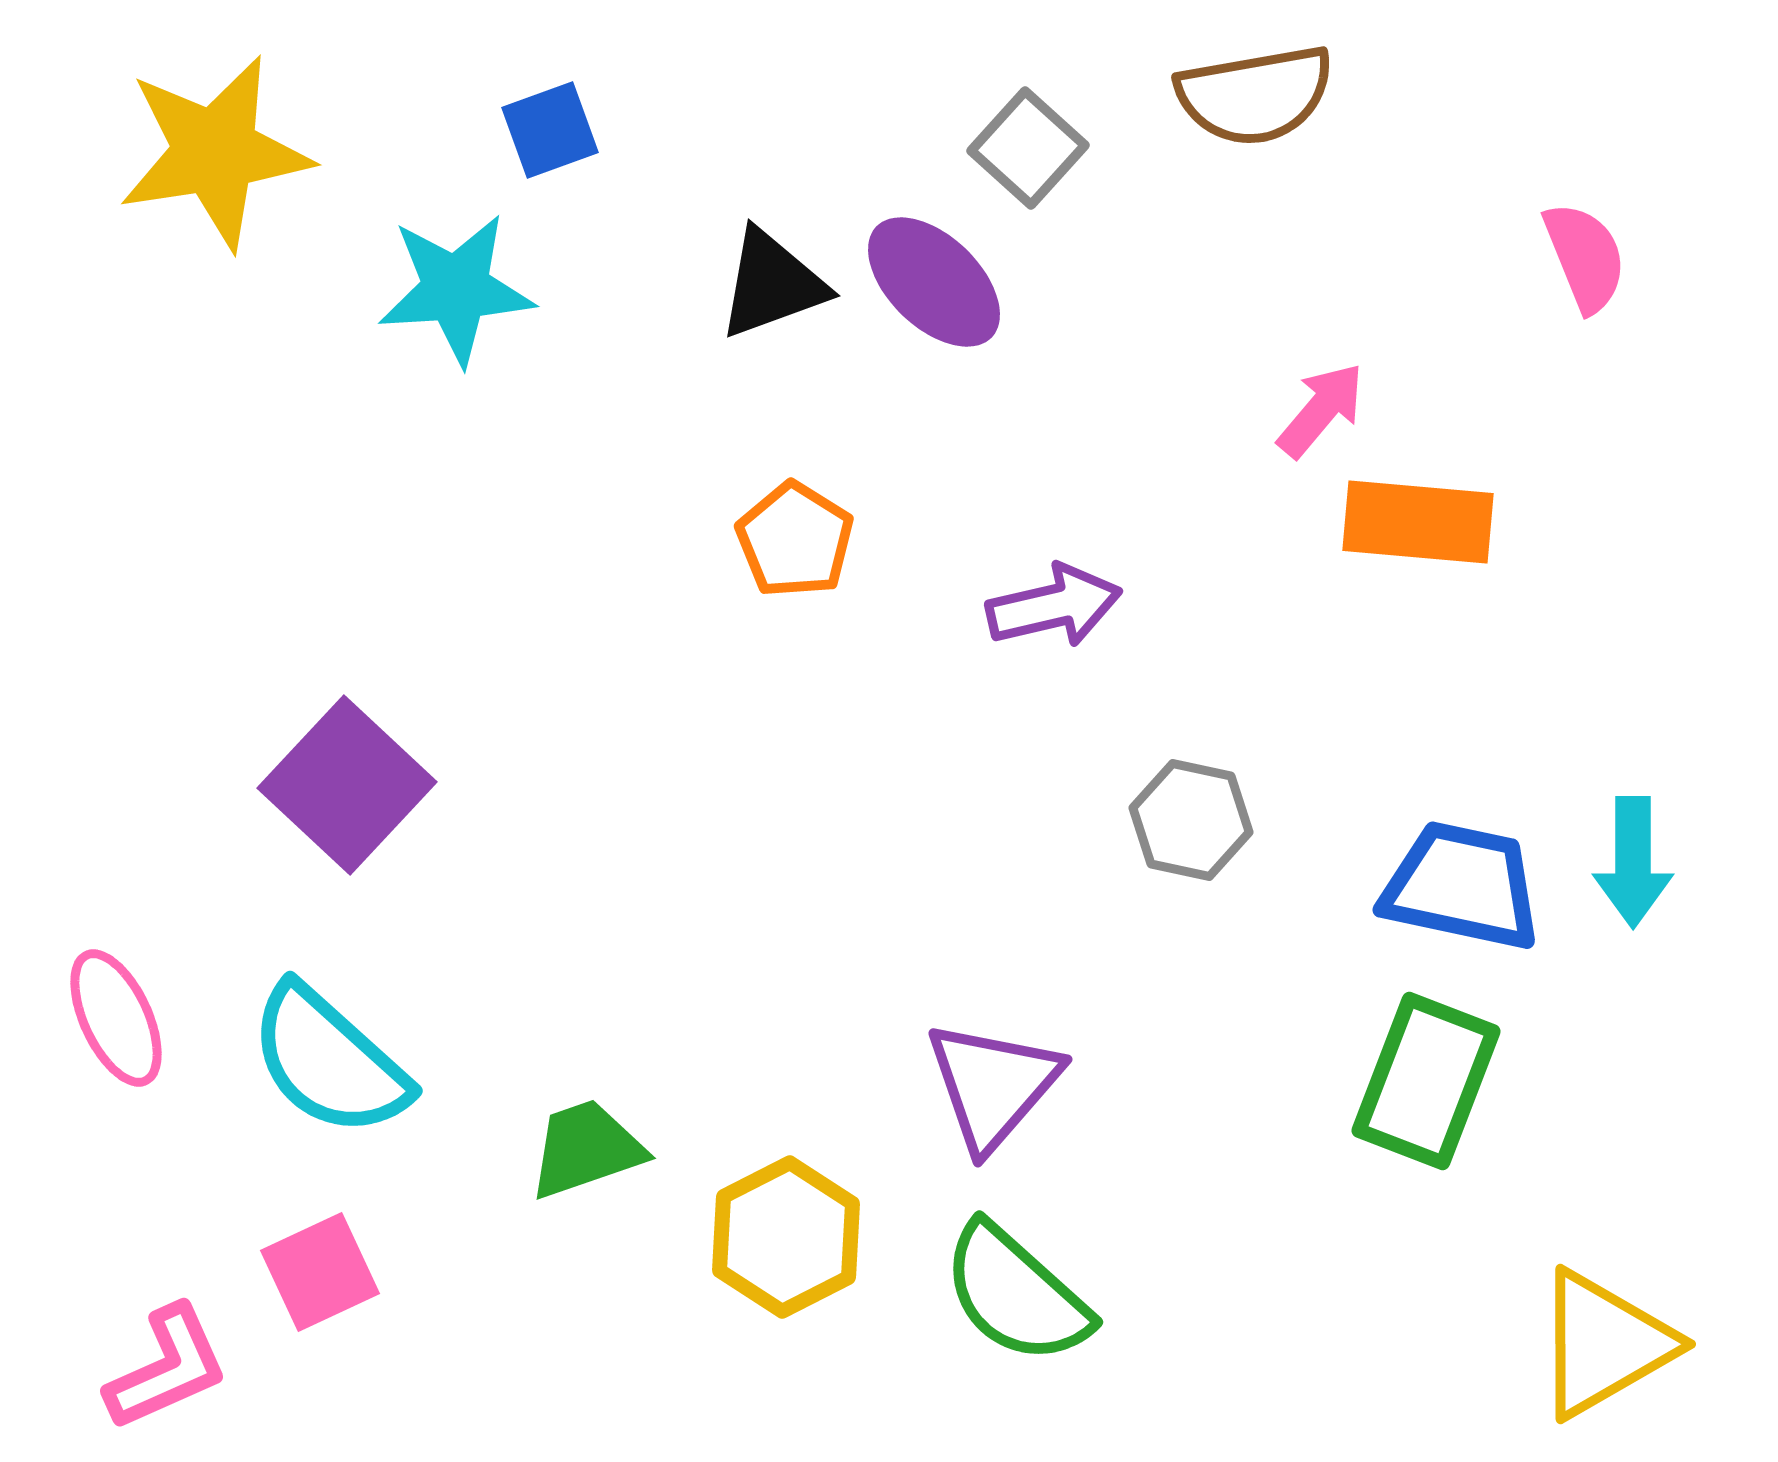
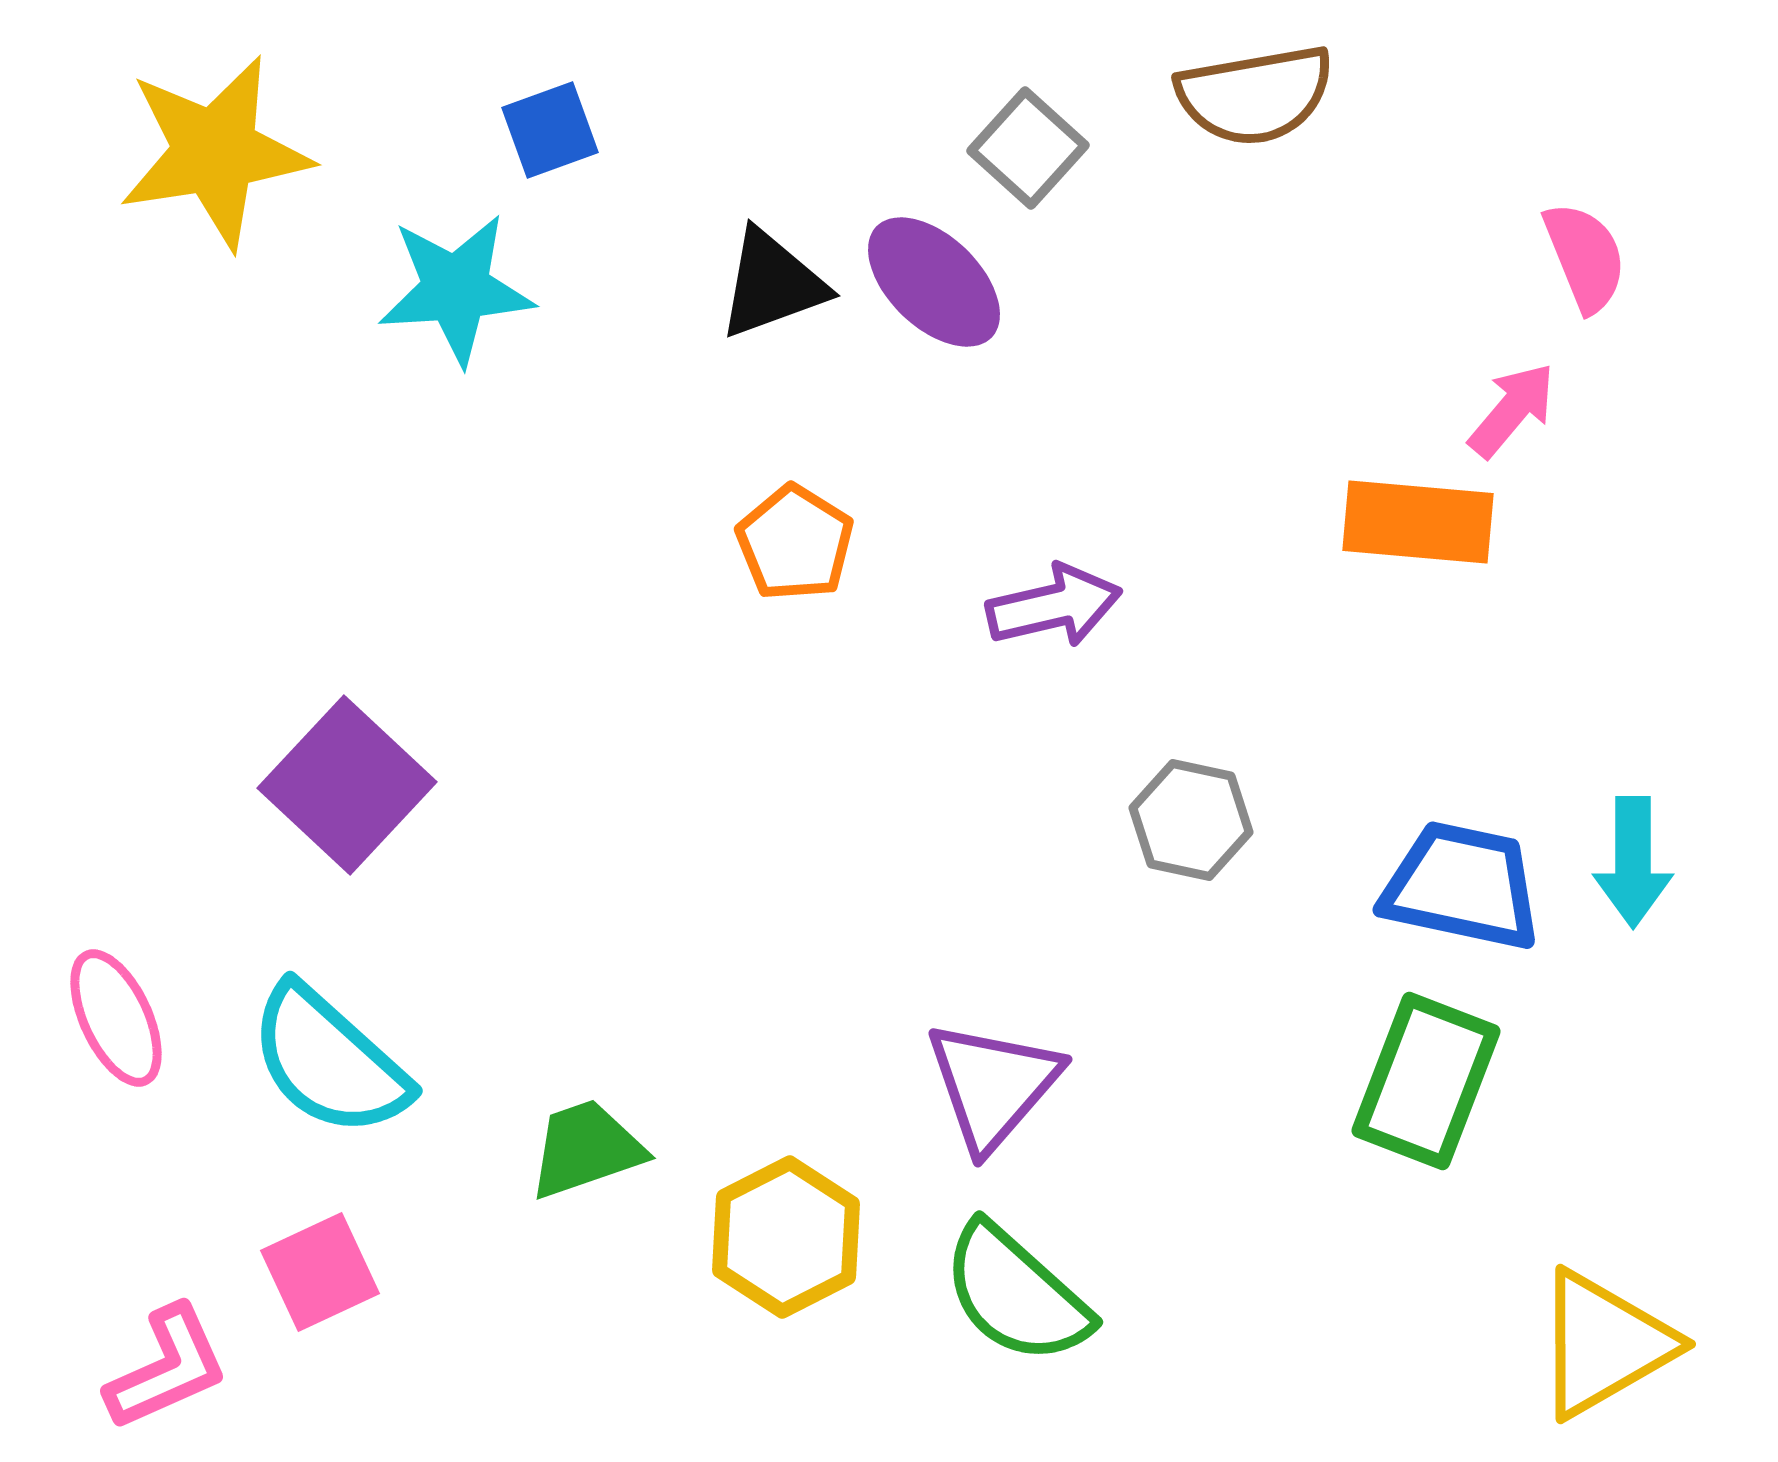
pink arrow: moved 191 px right
orange pentagon: moved 3 px down
